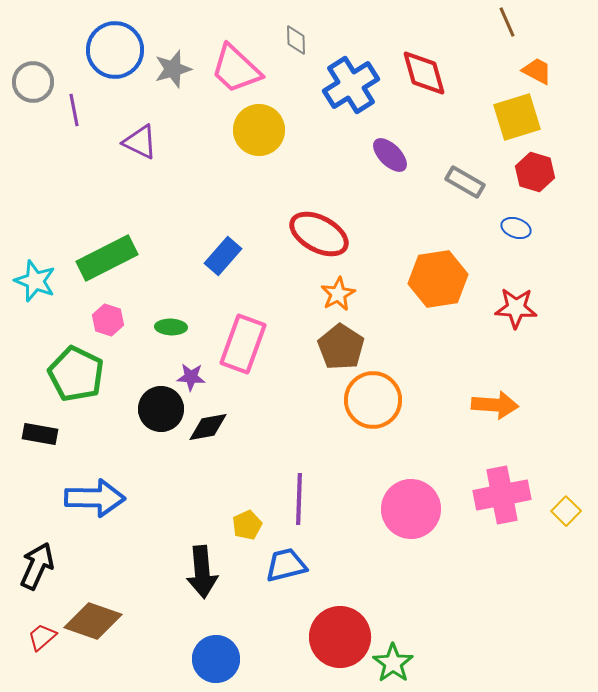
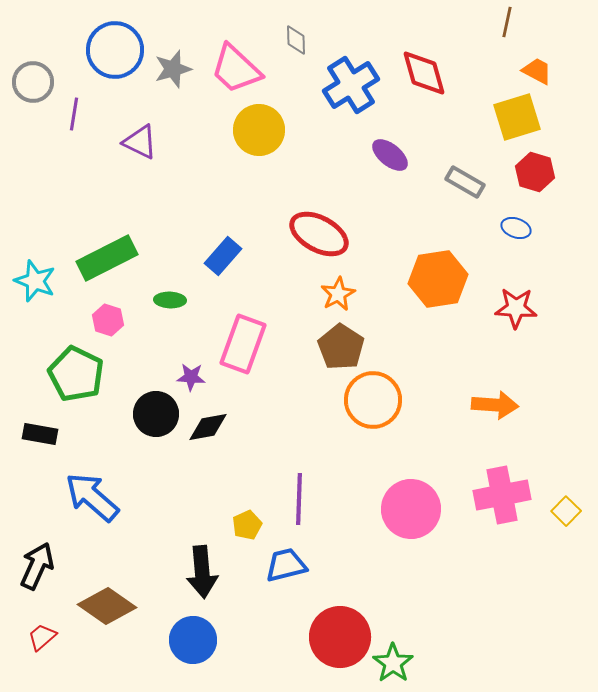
brown line at (507, 22): rotated 36 degrees clockwise
purple line at (74, 110): moved 4 px down; rotated 20 degrees clockwise
purple ellipse at (390, 155): rotated 6 degrees counterclockwise
green ellipse at (171, 327): moved 1 px left, 27 px up
black circle at (161, 409): moved 5 px left, 5 px down
blue arrow at (95, 498): moved 3 px left, 1 px up; rotated 140 degrees counterclockwise
brown diamond at (93, 621): moved 14 px right, 15 px up; rotated 16 degrees clockwise
blue circle at (216, 659): moved 23 px left, 19 px up
